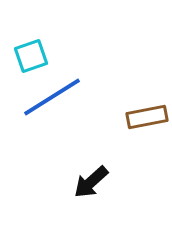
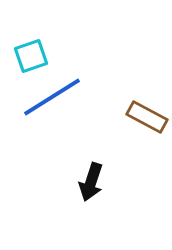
brown rectangle: rotated 39 degrees clockwise
black arrow: rotated 30 degrees counterclockwise
